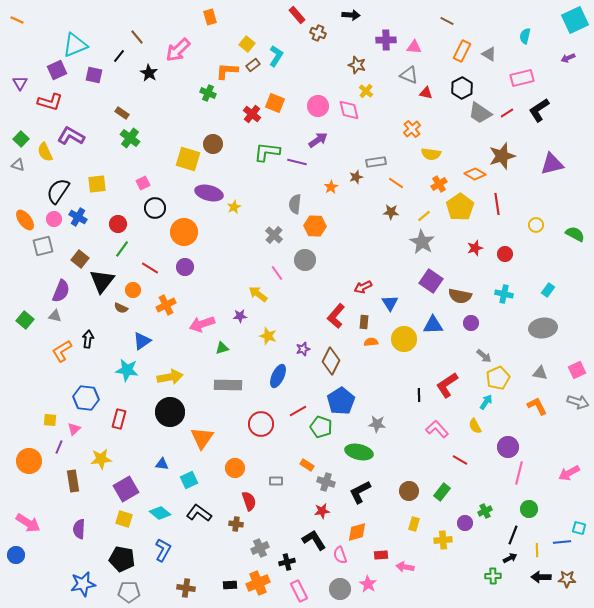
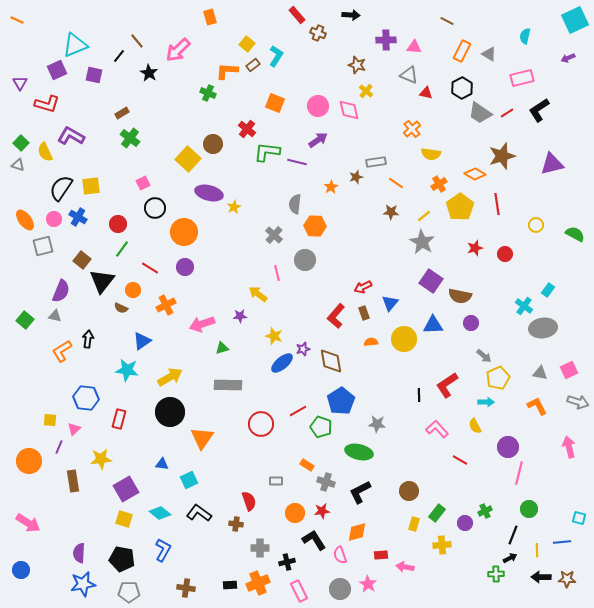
brown line at (137, 37): moved 4 px down
red L-shape at (50, 102): moved 3 px left, 2 px down
brown rectangle at (122, 113): rotated 64 degrees counterclockwise
red cross at (252, 114): moved 5 px left, 15 px down
green square at (21, 139): moved 4 px down
yellow square at (188, 159): rotated 25 degrees clockwise
yellow square at (97, 184): moved 6 px left, 2 px down
black semicircle at (58, 191): moved 3 px right, 3 px up
brown square at (80, 259): moved 2 px right, 1 px down
pink line at (277, 273): rotated 21 degrees clockwise
cyan cross at (504, 294): moved 20 px right, 12 px down; rotated 24 degrees clockwise
blue triangle at (390, 303): rotated 12 degrees clockwise
brown rectangle at (364, 322): moved 9 px up; rotated 24 degrees counterclockwise
yellow star at (268, 336): moved 6 px right
brown diamond at (331, 361): rotated 36 degrees counterclockwise
pink square at (577, 370): moved 8 px left
blue ellipse at (278, 376): moved 4 px right, 13 px up; rotated 25 degrees clockwise
yellow arrow at (170, 377): rotated 20 degrees counterclockwise
cyan arrow at (486, 402): rotated 56 degrees clockwise
orange circle at (235, 468): moved 60 px right, 45 px down
pink arrow at (569, 473): moved 26 px up; rotated 105 degrees clockwise
green rectangle at (442, 492): moved 5 px left, 21 px down
cyan square at (579, 528): moved 10 px up
purple semicircle at (79, 529): moved 24 px down
yellow cross at (443, 540): moved 1 px left, 5 px down
gray cross at (260, 548): rotated 24 degrees clockwise
blue circle at (16, 555): moved 5 px right, 15 px down
green cross at (493, 576): moved 3 px right, 2 px up
